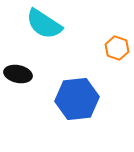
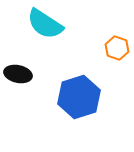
cyan semicircle: moved 1 px right
blue hexagon: moved 2 px right, 2 px up; rotated 12 degrees counterclockwise
